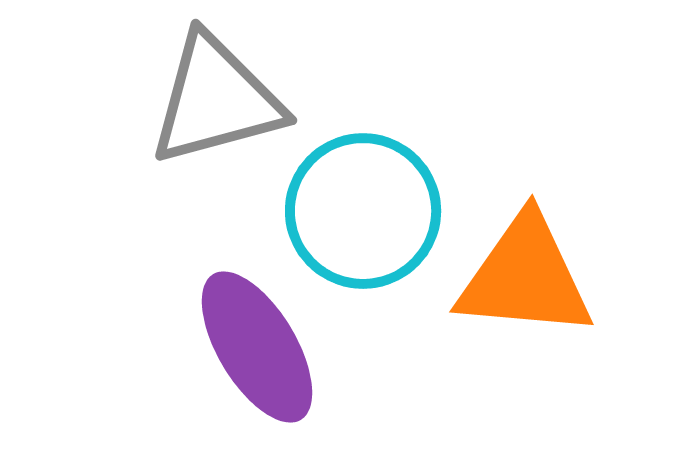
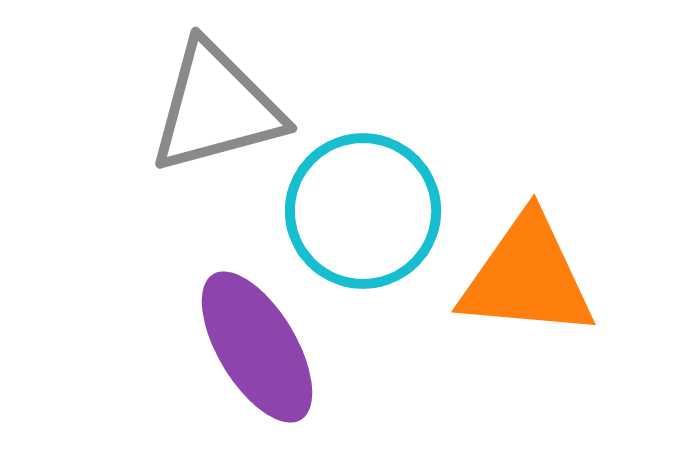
gray triangle: moved 8 px down
orange triangle: moved 2 px right
